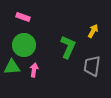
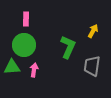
pink rectangle: moved 3 px right, 2 px down; rotated 72 degrees clockwise
